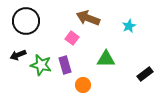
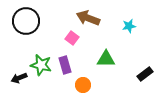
cyan star: rotated 16 degrees clockwise
black arrow: moved 1 px right, 23 px down
